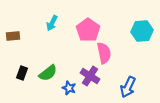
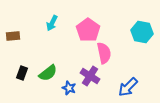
cyan hexagon: moved 1 px down; rotated 15 degrees clockwise
blue arrow: rotated 20 degrees clockwise
